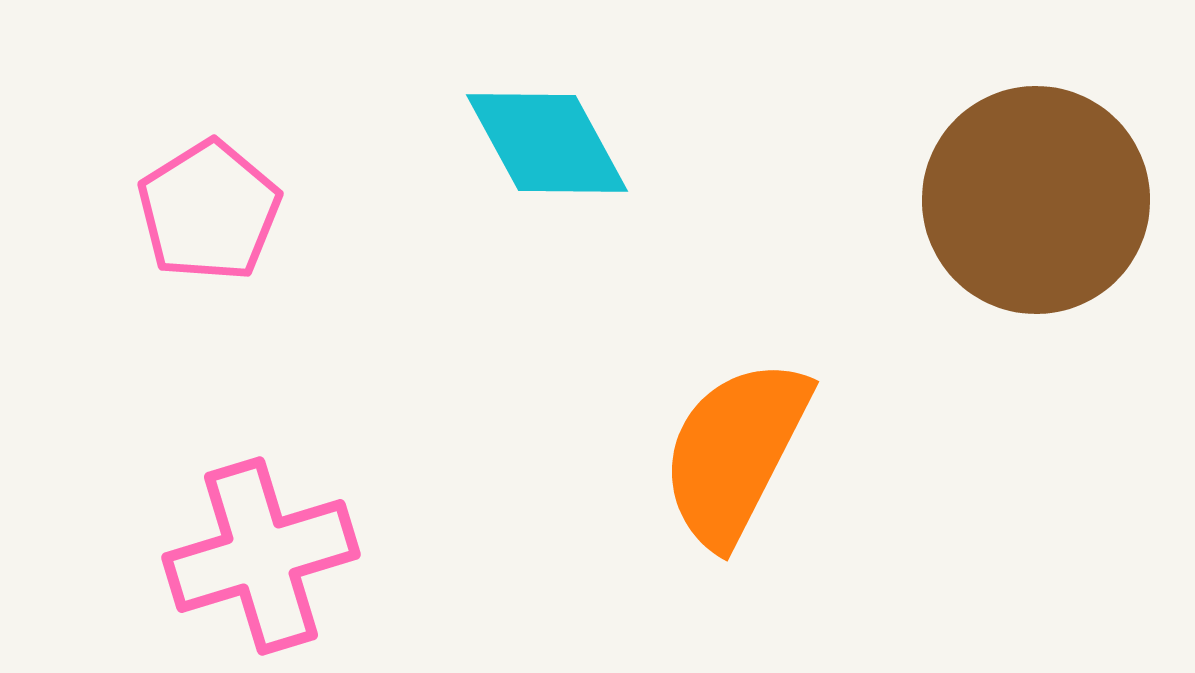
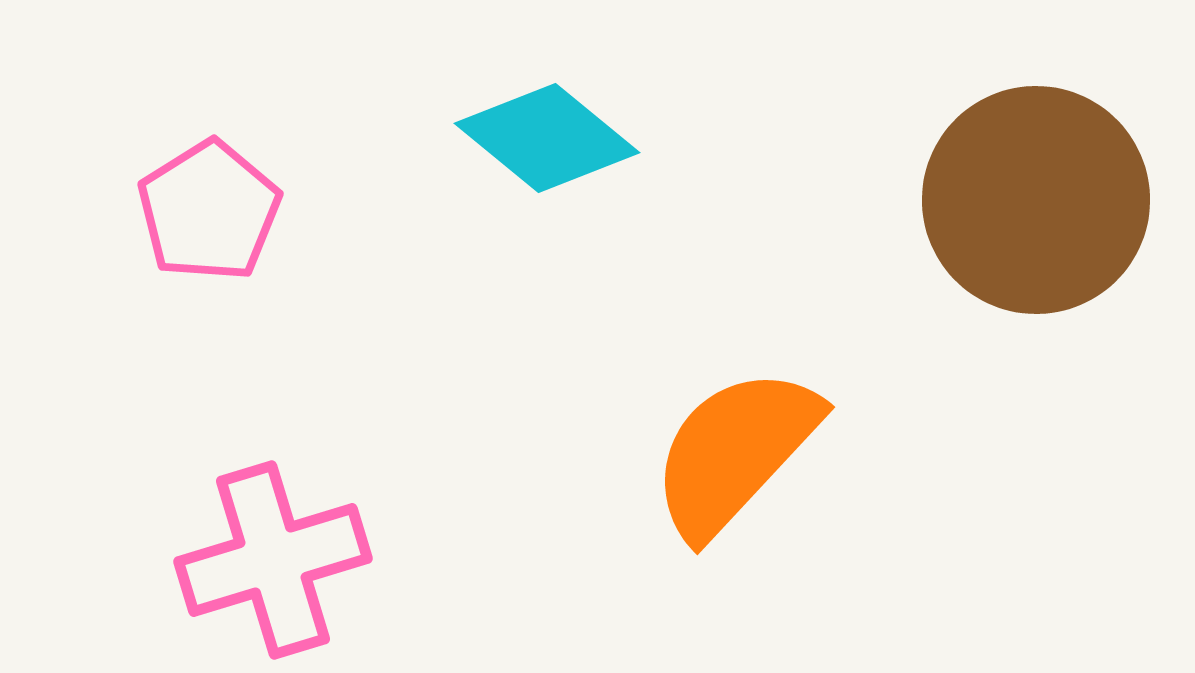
cyan diamond: moved 5 px up; rotated 22 degrees counterclockwise
orange semicircle: rotated 16 degrees clockwise
pink cross: moved 12 px right, 4 px down
